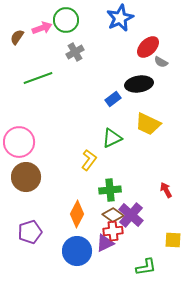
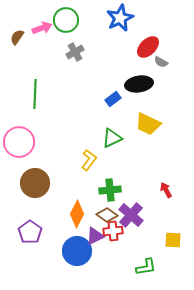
green line: moved 3 px left, 16 px down; rotated 68 degrees counterclockwise
brown circle: moved 9 px right, 6 px down
brown diamond: moved 6 px left
purple pentagon: rotated 20 degrees counterclockwise
purple triangle: moved 10 px left, 7 px up
